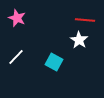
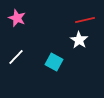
red line: rotated 18 degrees counterclockwise
